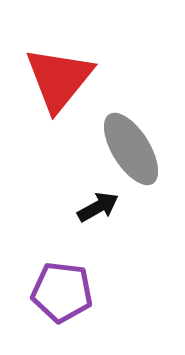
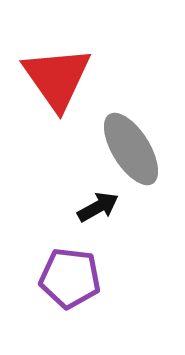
red triangle: moved 2 px left, 1 px up; rotated 14 degrees counterclockwise
purple pentagon: moved 8 px right, 14 px up
